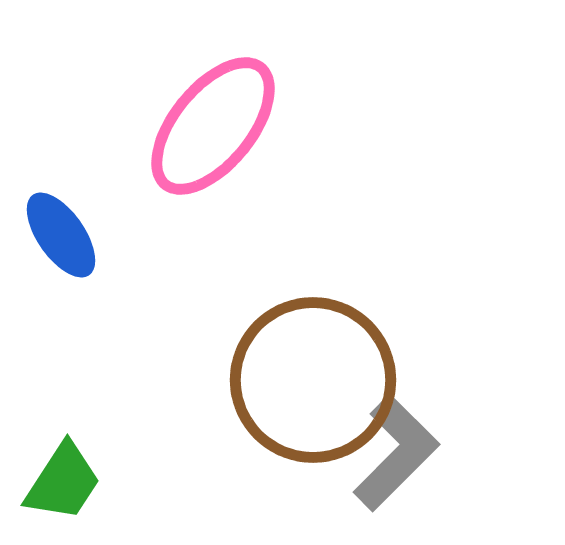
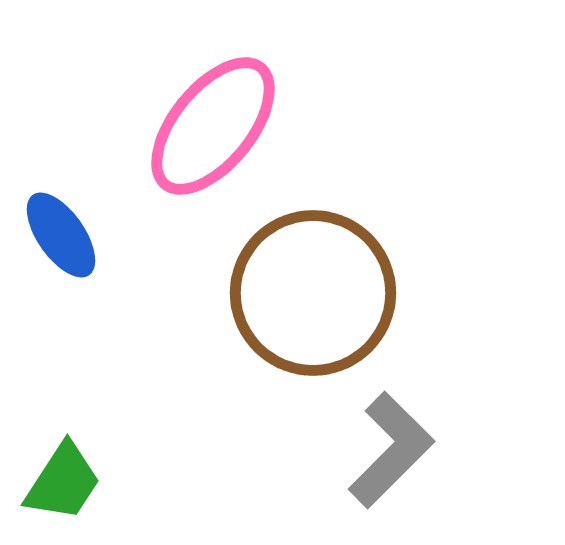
brown circle: moved 87 px up
gray L-shape: moved 5 px left, 3 px up
